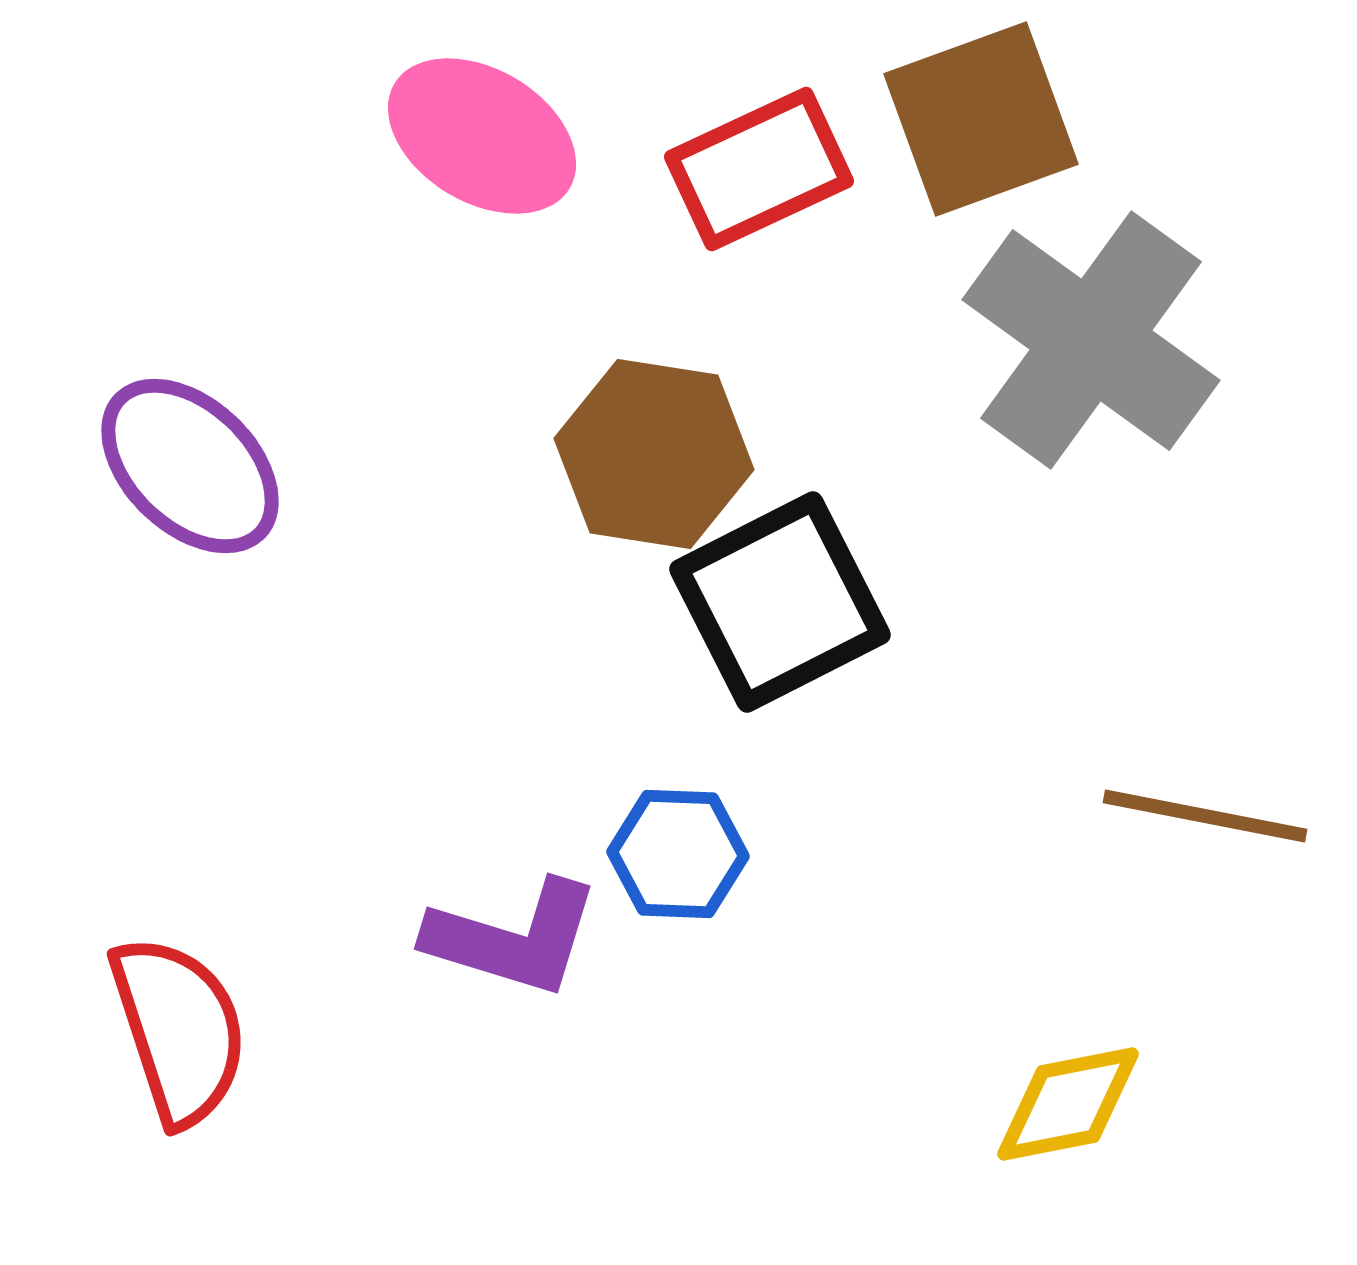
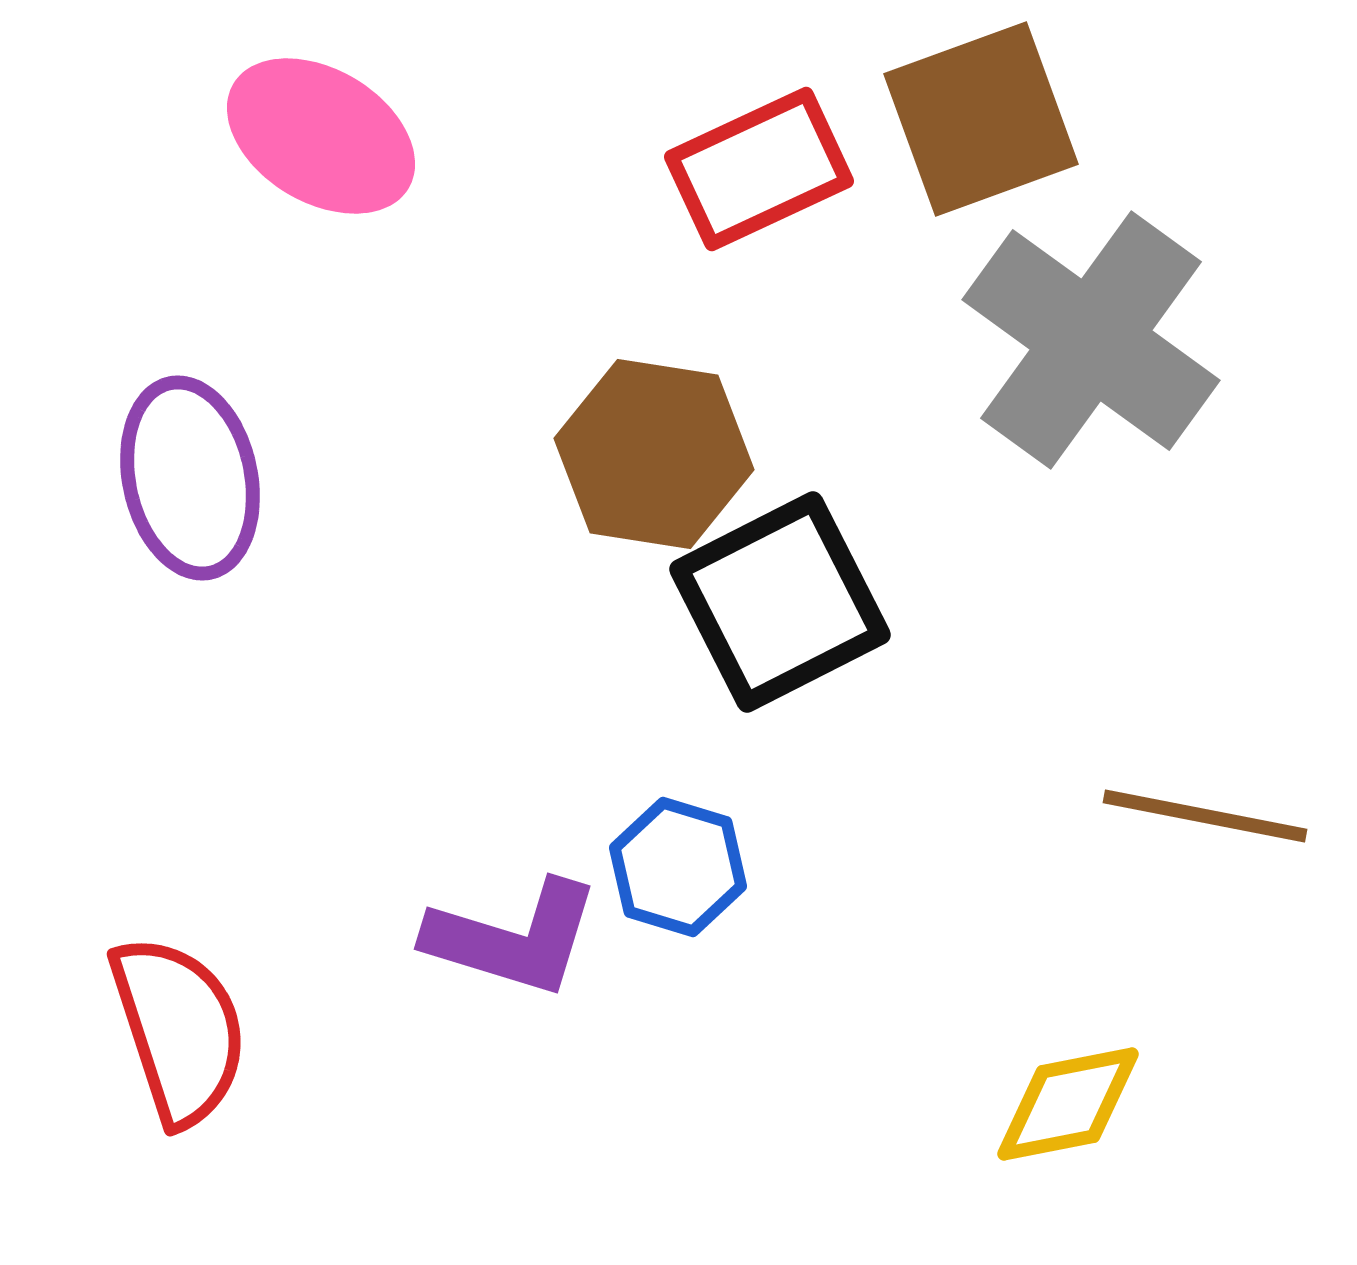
pink ellipse: moved 161 px left
purple ellipse: moved 12 px down; rotated 34 degrees clockwise
blue hexagon: moved 13 px down; rotated 15 degrees clockwise
